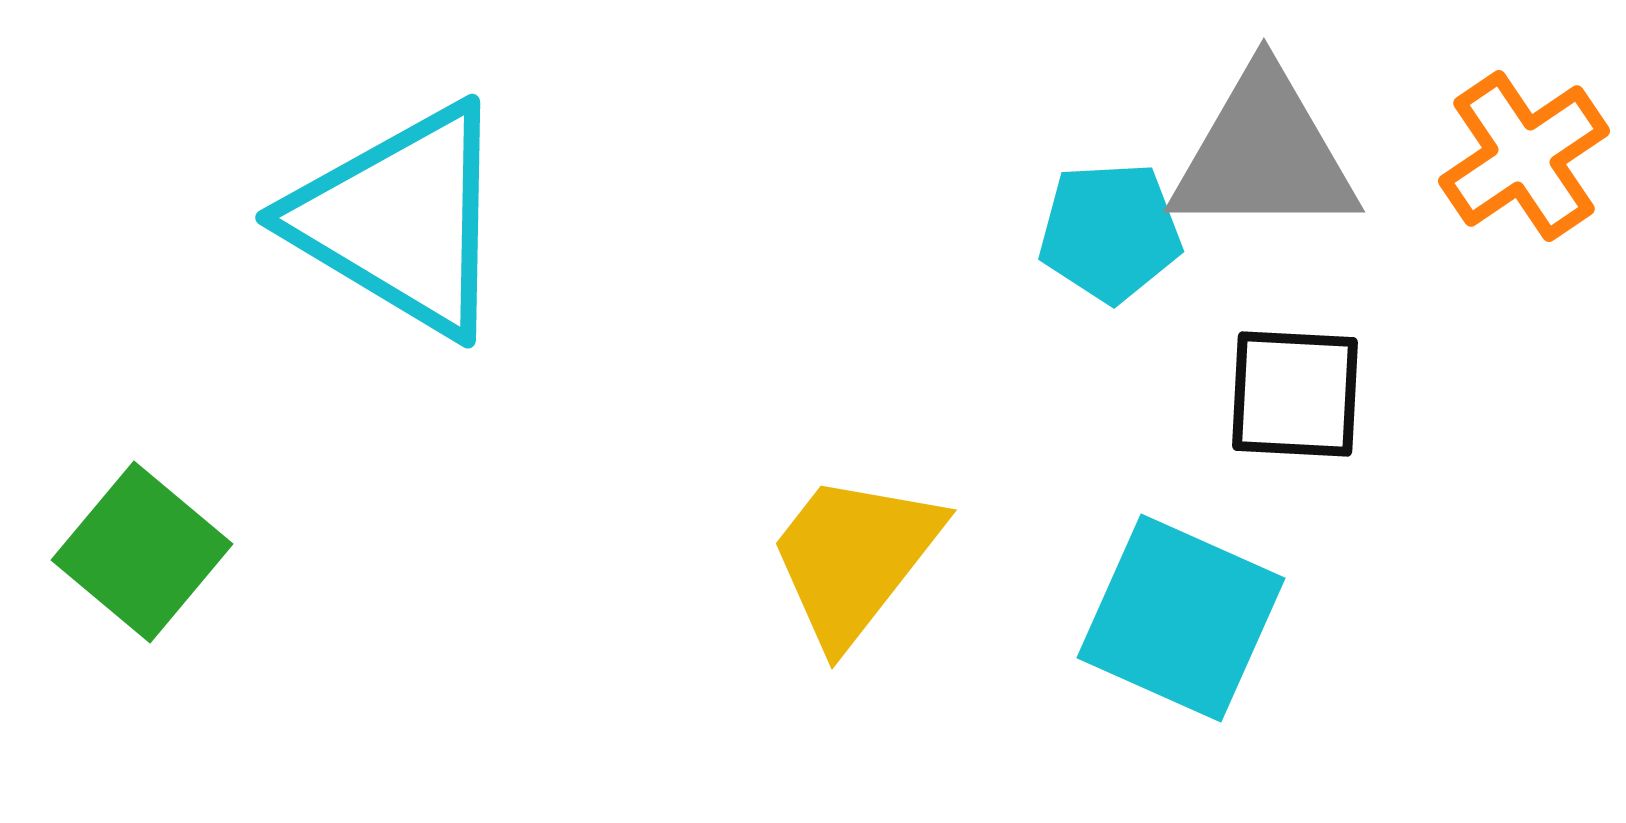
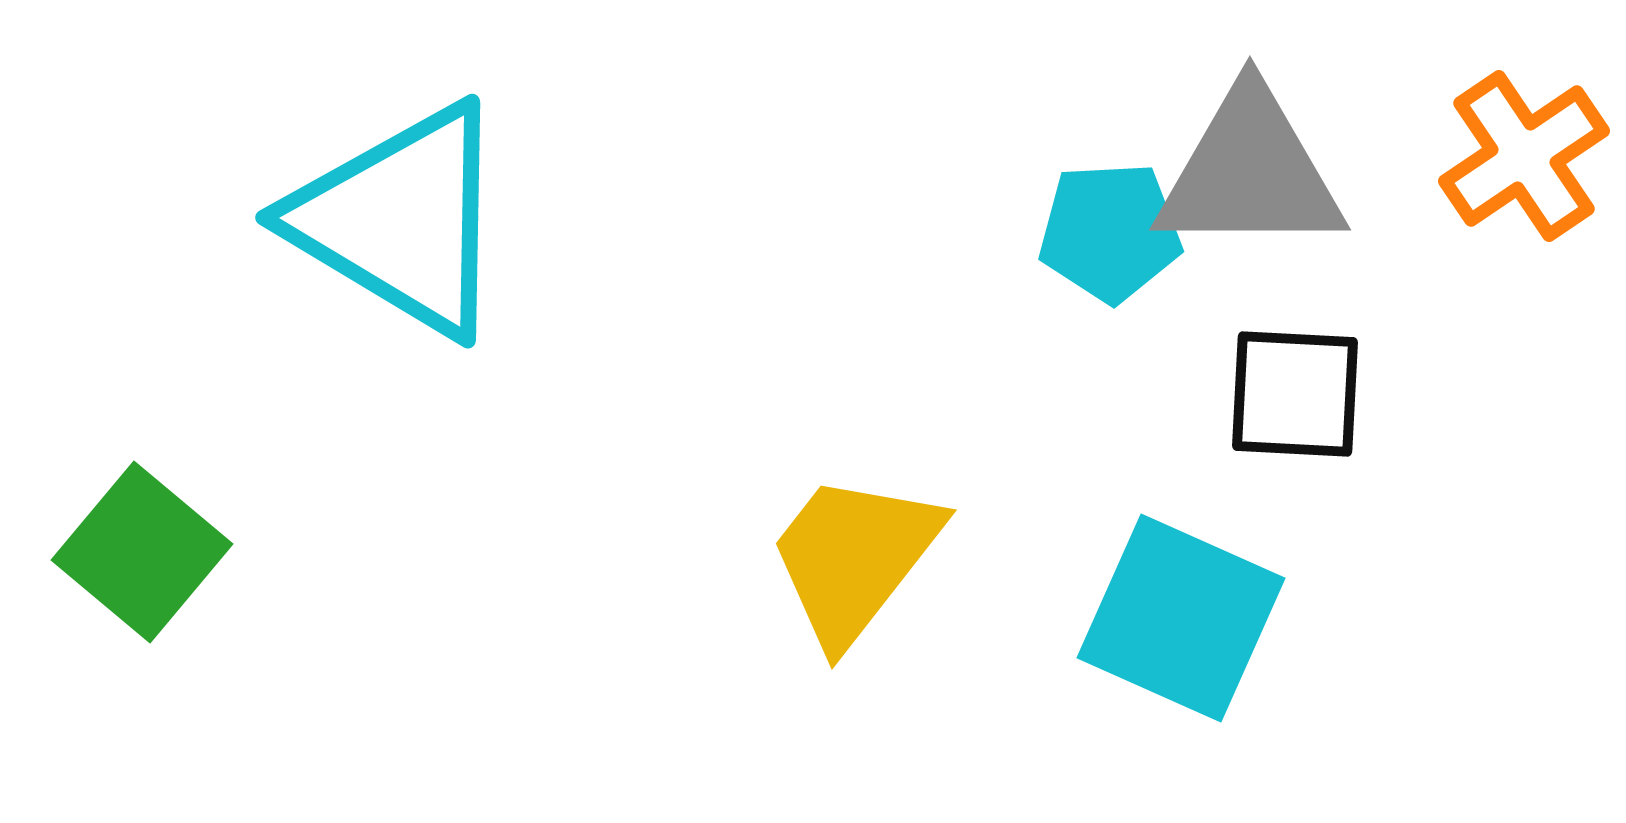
gray triangle: moved 14 px left, 18 px down
